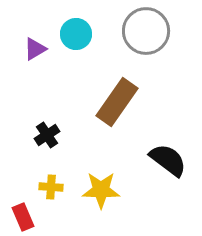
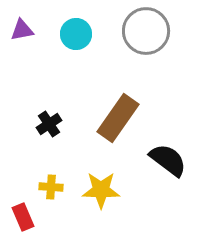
purple triangle: moved 13 px left, 19 px up; rotated 20 degrees clockwise
brown rectangle: moved 1 px right, 16 px down
black cross: moved 2 px right, 11 px up
